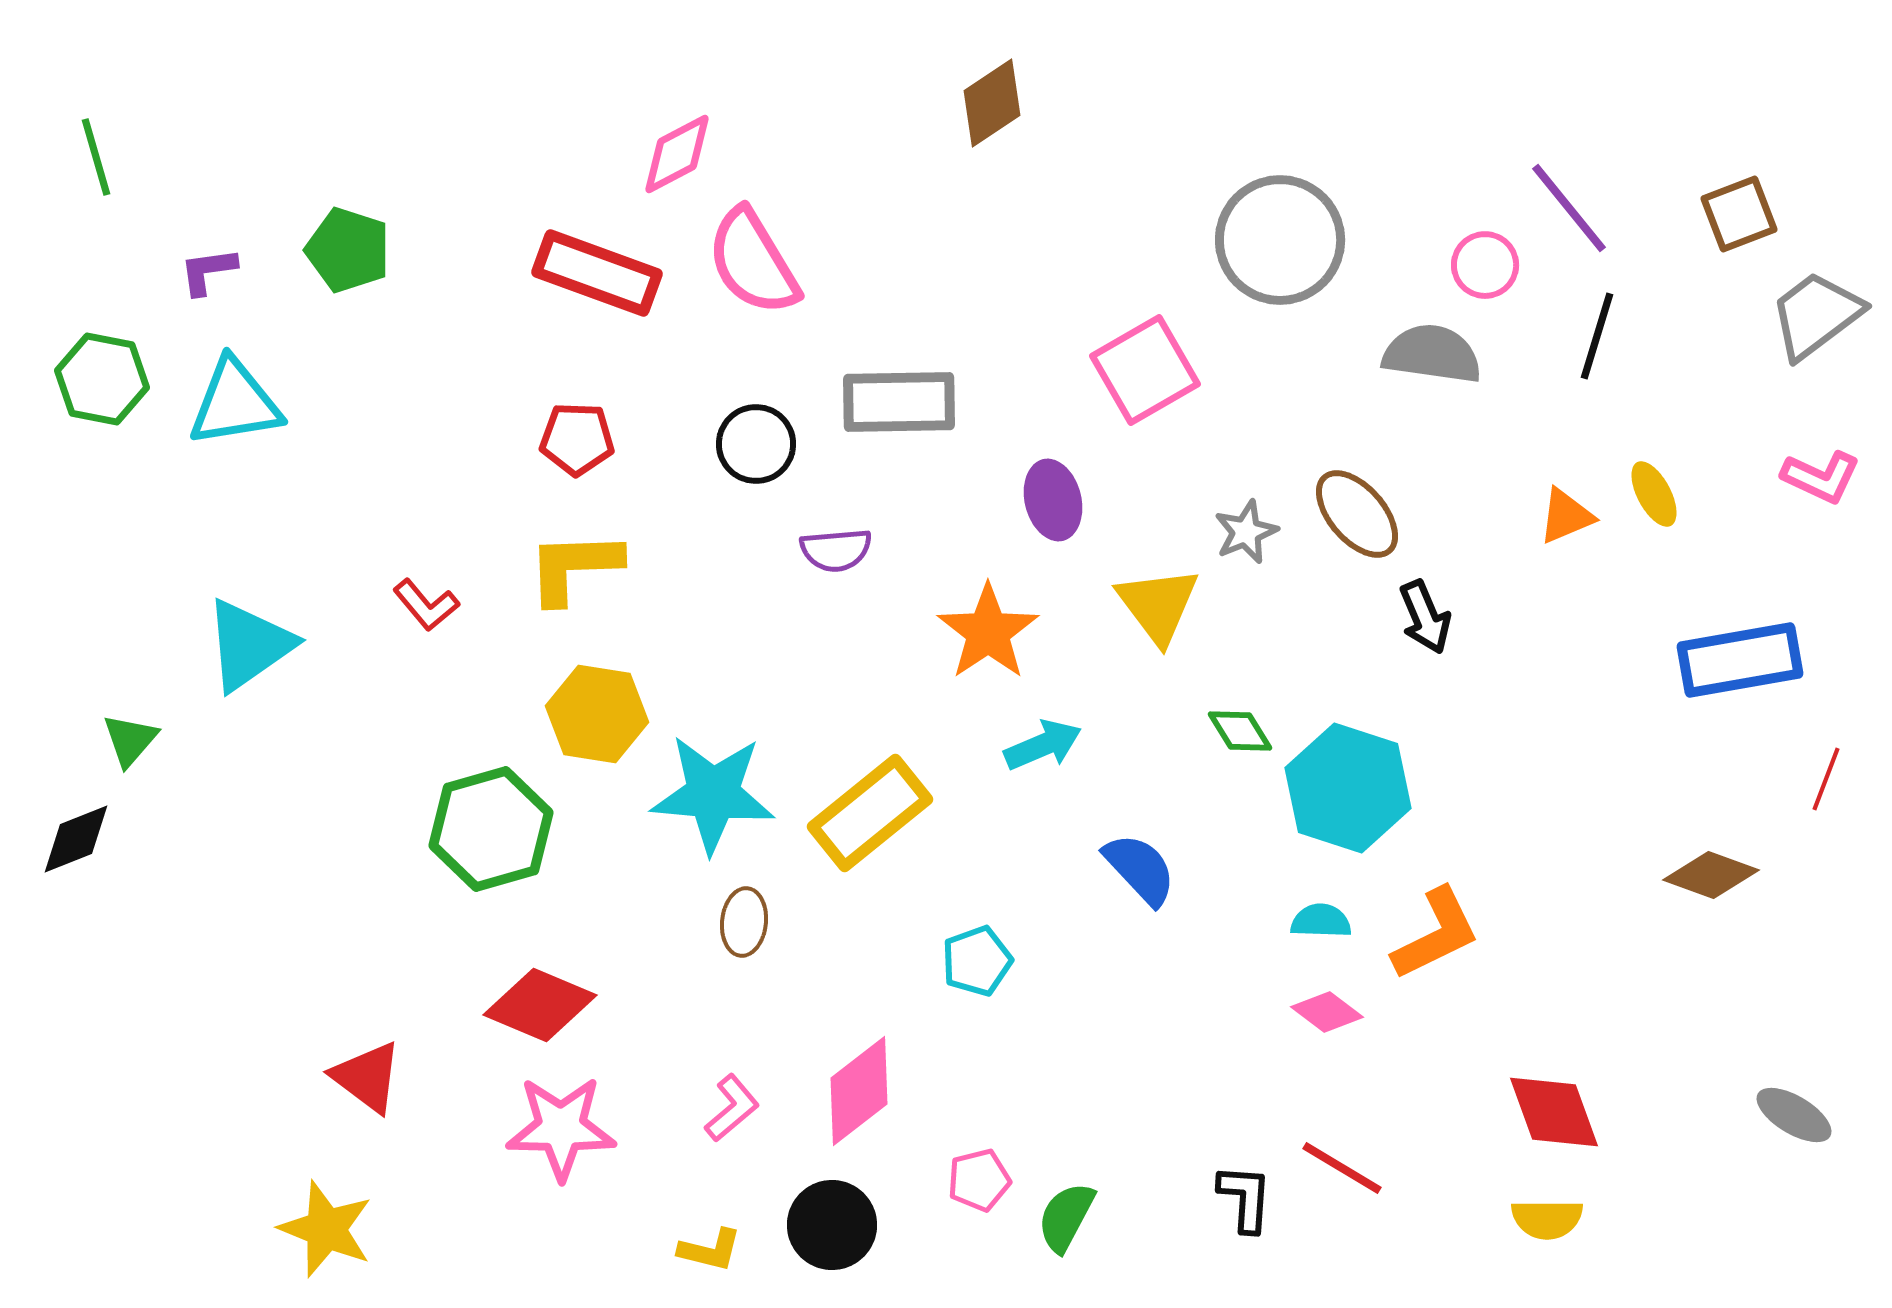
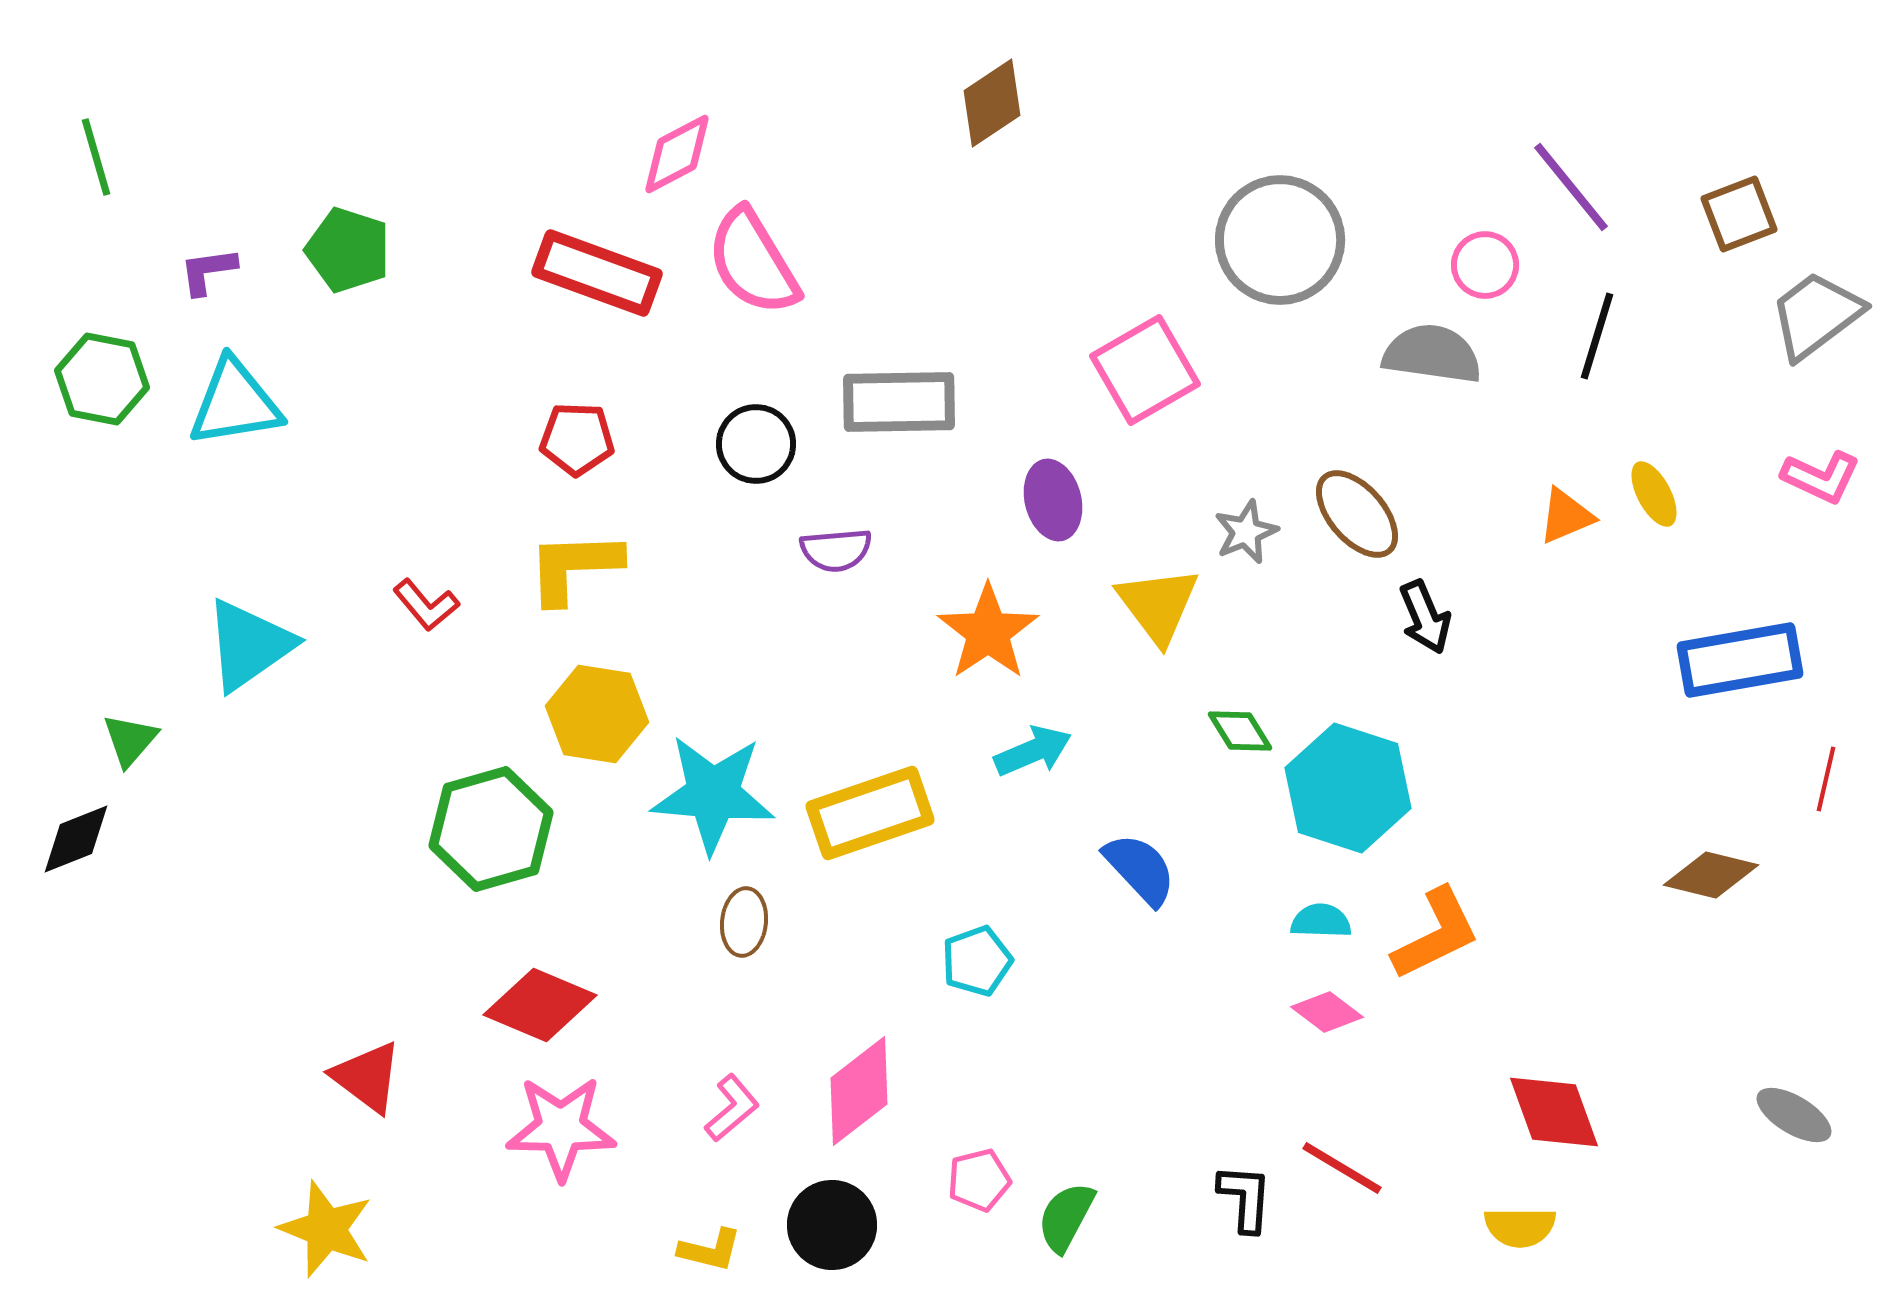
purple line at (1569, 208): moved 2 px right, 21 px up
cyan arrow at (1043, 745): moved 10 px left, 6 px down
red line at (1826, 779): rotated 8 degrees counterclockwise
yellow rectangle at (870, 813): rotated 20 degrees clockwise
brown diamond at (1711, 875): rotated 6 degrees counterclockwise
yellow semicircle at (1547, 1219): moved 27 px left, 8 px down
